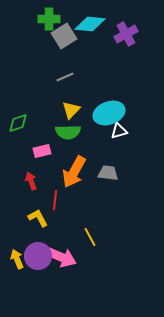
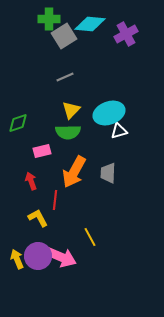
gray trapezoid: rotated 95 degrees counterclockwise
